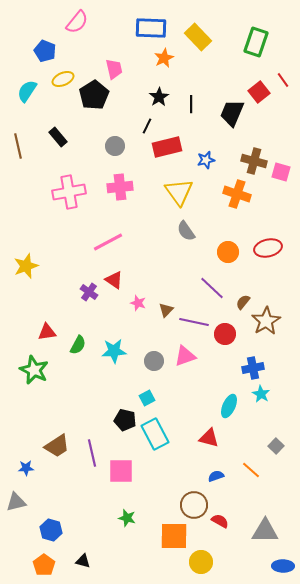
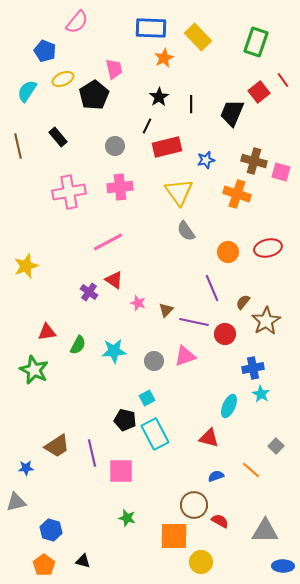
purple line at (212, 288): rotated 24 degrees clockwise
